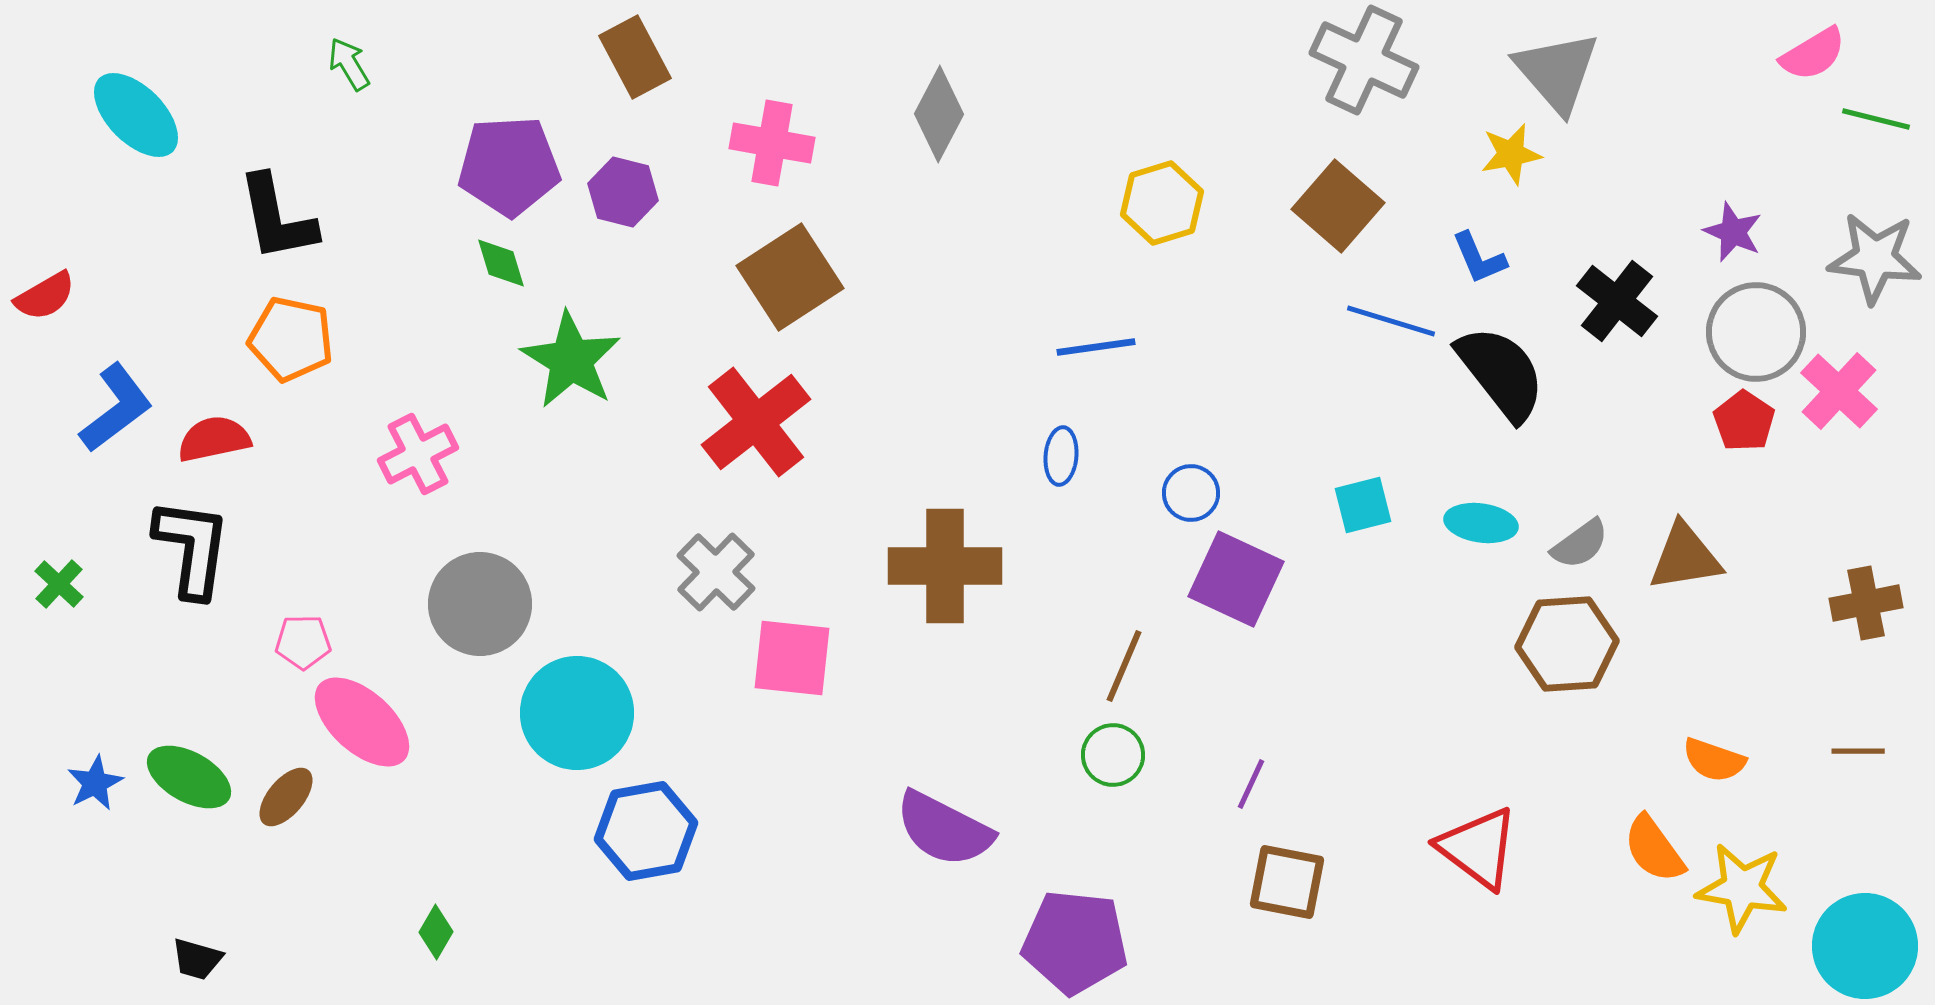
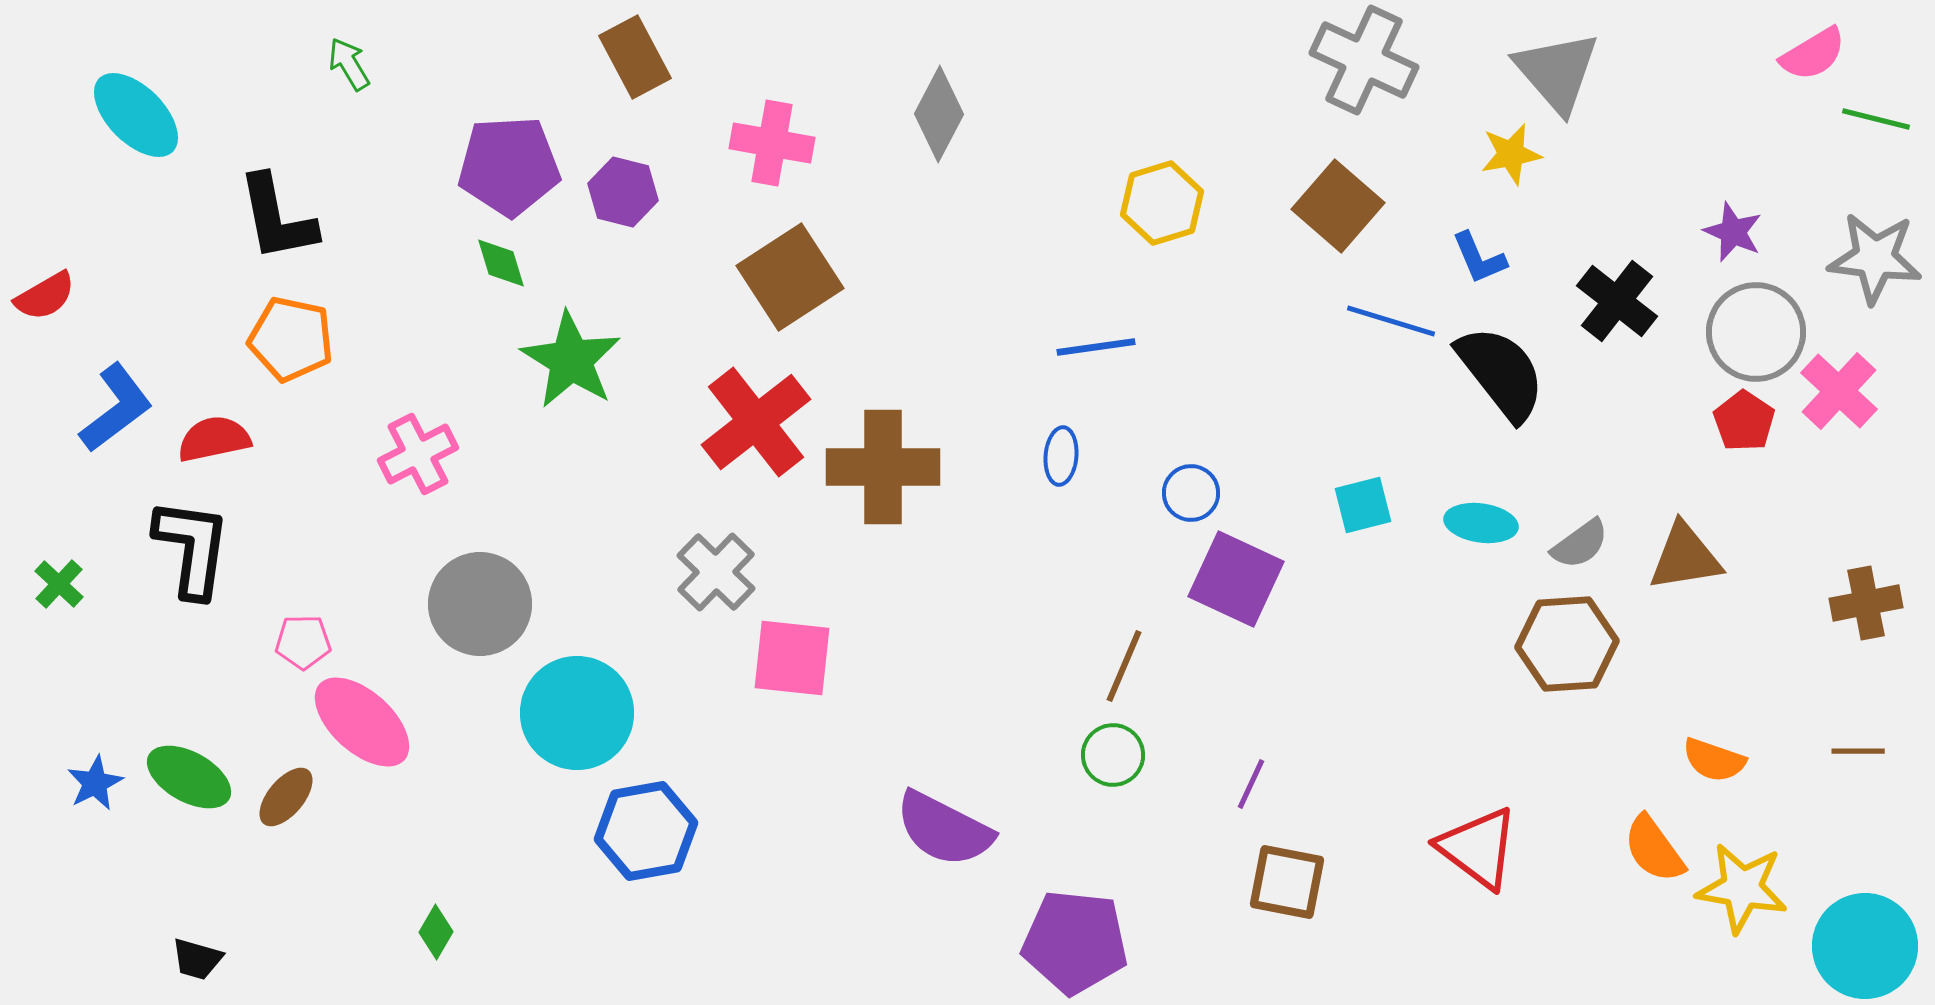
brown cross at (945, 566): moved 62 px left, 99 px up
